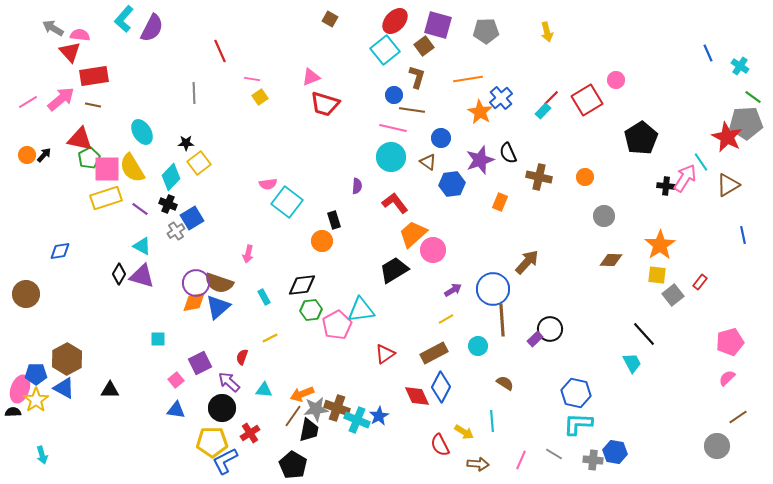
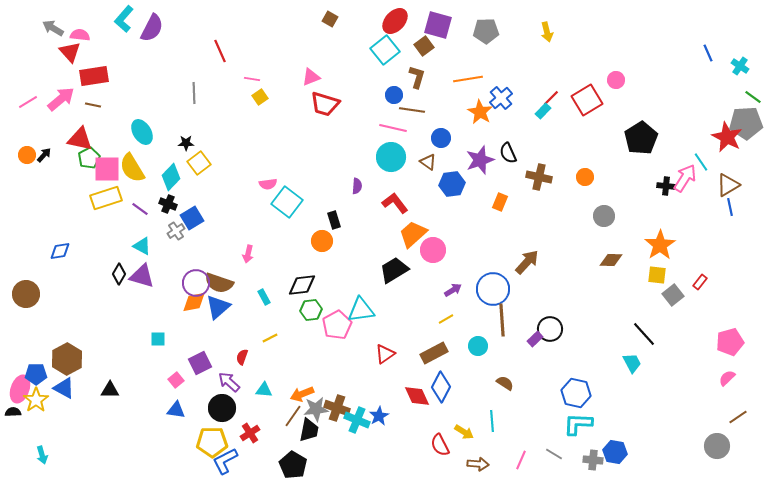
blue line at (743, 235): moved 13 px left, 28 px up
